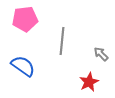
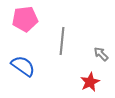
red star: moved 1 px right
